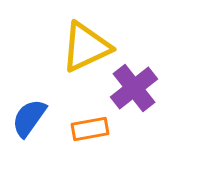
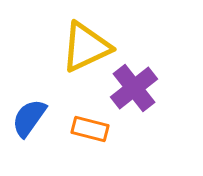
orange rectangle: rotated 24 degrees clockwise
